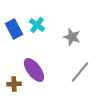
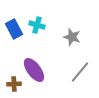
cyan cross: rotated 21 degrees counterclockwise
